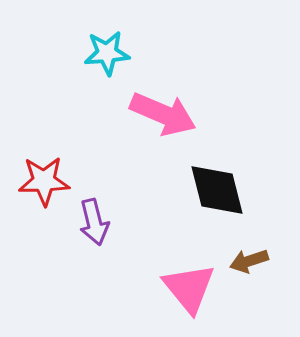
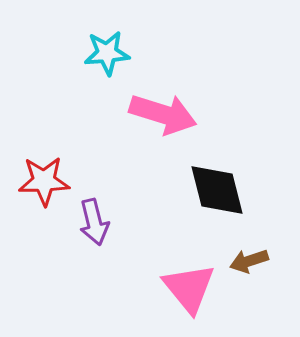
pink arrow: rotated 6 degrees counterclockwise
